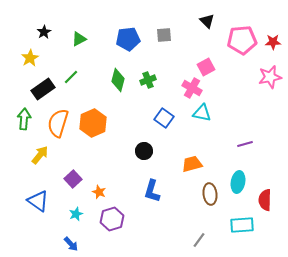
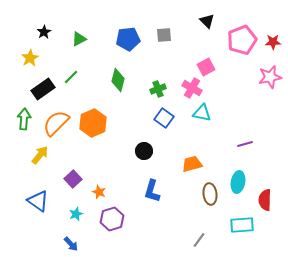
pink pentagon: rotated 16 degrees counterclockwise
green cross: moved 10 px right, 9 px down
orange semicircle: moved 2 px left; rotated 28 degrees clockwise
